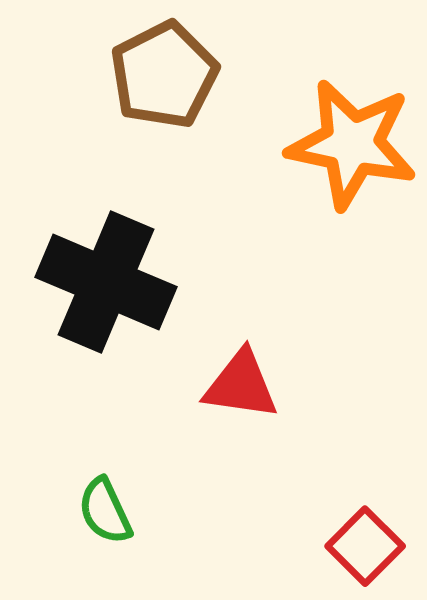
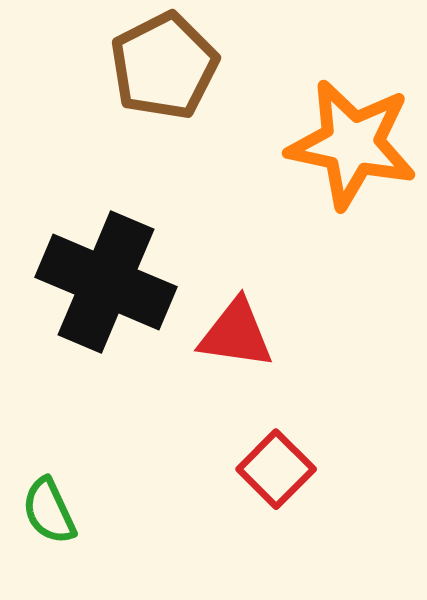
brown pentagon: moved 9 px up
red triangle: moved 5 px left, 51 px up
green semicircle: moved 56 px left
red square: moved 89 px left, 77 px up
